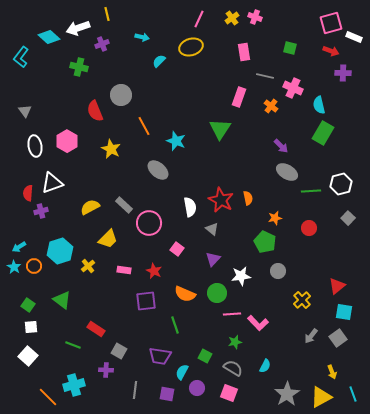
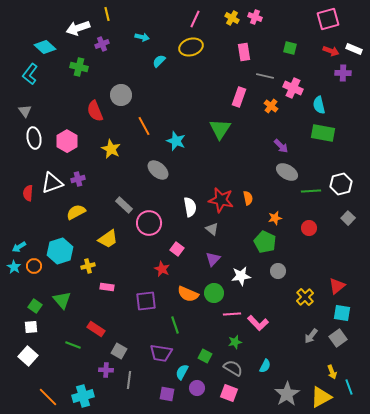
yellow cross at (232, 18): rotated 24 degrees counterclockwise
pink line at (199, 19): moved 4 px left
pink square at (331, 23): moved 3 px left, 4 px up
cyan diamond at (49, 37): moved 4 px left, 10 px down
white rectangle at (354, 37): moved 12 px down
cyan L-shape at (21, 57): moved 9 px right, 17 px down
green rectangle at (323, 133): rotated 70 degrees clockwise
white ellipse at (35, 146): moved 1 px left, 8 px up
red star at (221, 200): rotated 15 degrees counterclockwise
yellow semicircle at (90, 207): moved 14 px left, 5 px down
purple cross at (41, 211): moved 37 px right, 32 px up
yellow trapezoid at (108, 239): rotated 10 degrees clockwise
yellow cross at (88, 266): rotated 24 degrees clockwise
pink rectangle at (124, 270): moved 17 px left, 17 px down
red star at (154, 271): moved 8 px right, 2 px up
green circle at (217, 293): moved 3 px left
orange semicircle at (185, 294): moved 3 px right
green triangle at (62, 300): rotated 12 degrees clockwise
yellow cross at (302, 300): moved 3 px right, 3 px up
green square at (28, 305): moved 7 px right, 1 px down
cyan square at (344, 312): moved 2 px left, 1 px down
purple trapezoid at (160, 356): moved 1 px right, 3 px up
cyan cross at (74, 385): moved 9 px right, 11 px down
gray line at (135, 390): moved 6 px left, 10 px up
cyan line at (353, 394): moved 4 px left, 7 px up
